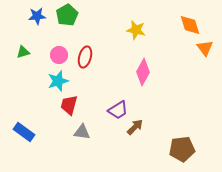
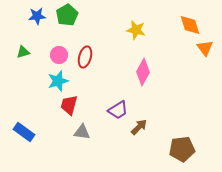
brown arrow: moved 4 px right
